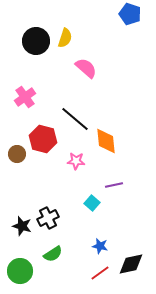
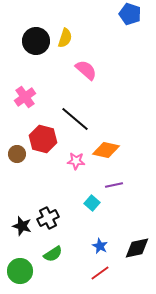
pink semicircle: moved 2 px down
orange diamond: moved 9 px down; rotated 72 degrees counterclockwise
blue star: rotated 14 degrees clockwise
black diamond: moved 6 px right, 16 px up
